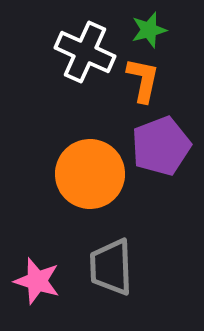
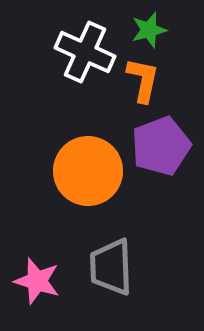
orange circle: moved 2 px left, 3 px up
